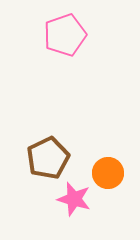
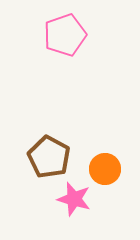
brown pentagon: moved 1 px right, 1 px up; rotated 18 degrees counterclockwise
orange circle: moved 3 px left, 4 px up
